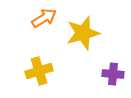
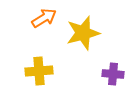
yellow cross: rotated 12 degrees clockwise
